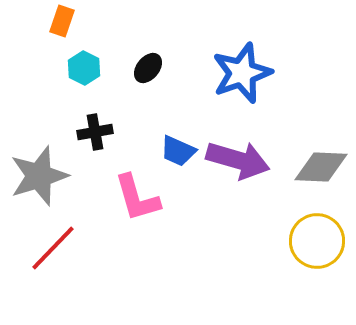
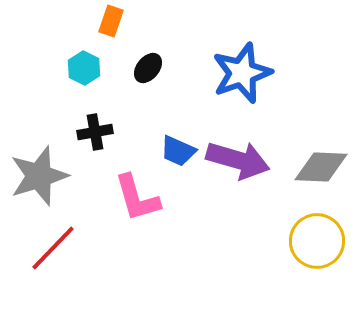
orange rectangle: moved 49 px right
